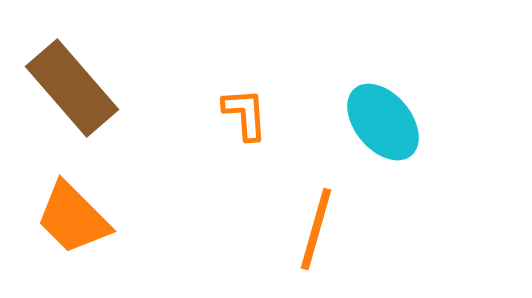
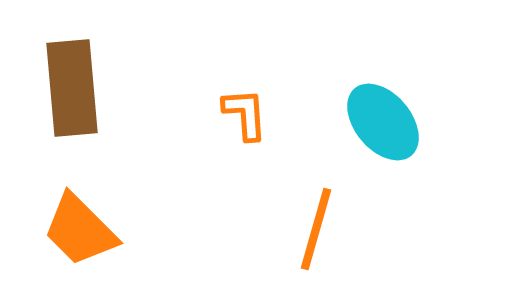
brown rectangle: rotated 36 degrees clockwise
orange trapezoid: moved 7 px right, 12 px down
